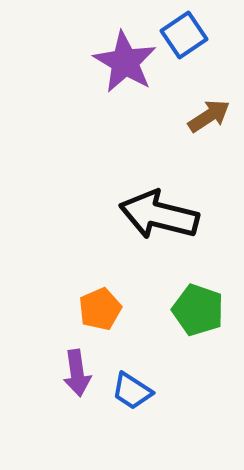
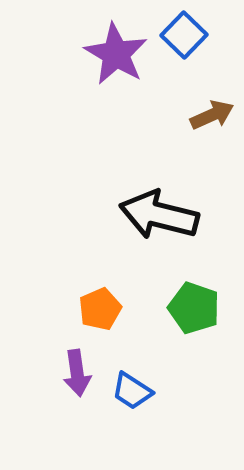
blue square: rotated 12 degrees counterclockwise
purple star: moved 9 px left, 8 px up
brown arrow: moved 3 px right, 1 px up; rotated 9 degrees clockwise
green pentagon: moved 4 px left, 2 px up
